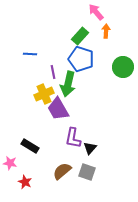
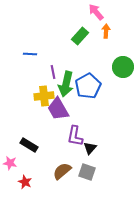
blue pentagon: moved 7 px right, 27 px down; rotated 25 degrees clockwise
green arrow: moved 2 px left
yellow cross: moved 2 px down; rotated 18 degrees clockwise
purple L-shape: moved 2 px right, 2 px up
black rectangle: moved 1 px left, 1 px up
